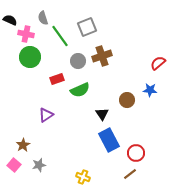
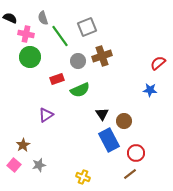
black semicircle: moved 2 px up
brown circle: moved 3 px left, 21 px down
